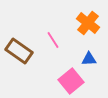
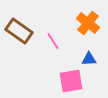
pink line: moved 1 px down
brown rectangle: moved 20 px up
pink square: rotated 30 degrees clockwise
